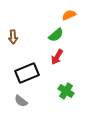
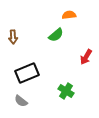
orange semicircle: rotated 16 degrees clockwise
red arrow: moved 29 px right
